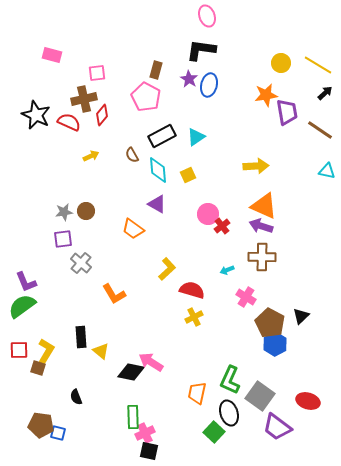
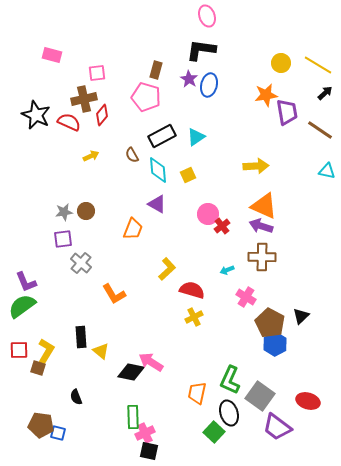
pink pentagon at (146, 97): rotated 12 degrees counterclockwise
orange trapezoid at (133, 229): rotated 105 degrees counterclockwise
